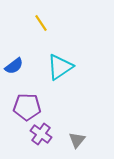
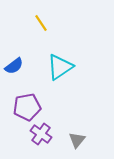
purple pentagon: rotated 12 degrees counterclockwise
